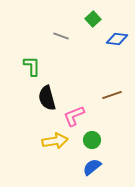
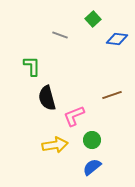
gray line: moved 1 px left, 1 px up
yellow arrow: moved 4 px down
